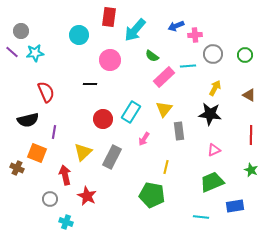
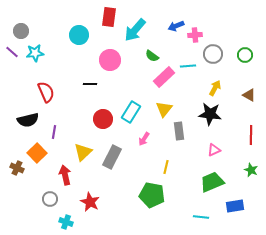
orange square at (37, 153): rotated 24 degrees clockwise
red star at (87, 196): moved 3 px right, 6 px down
